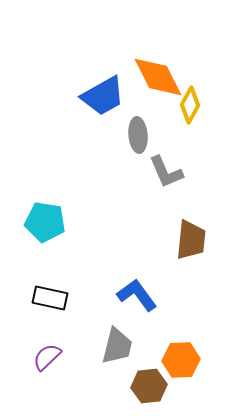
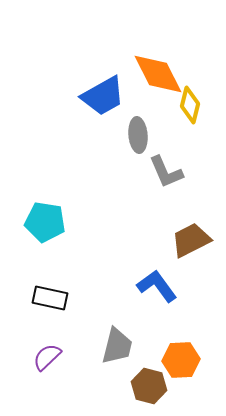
orange diamond: moved 3 px up
yellow diamond: rotated 15 degrees counterclockwise
brown trapezoid: rotated 123 degrees counterclockwise
blue L-shape: moved 20 px right, 9 px up
brown hexagon: rotated 20 degrees clockwise
